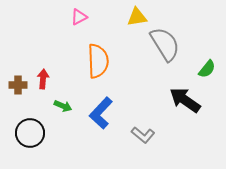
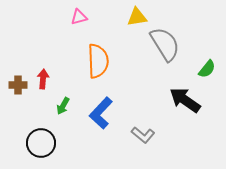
pink triangle: rotated 12 degrees clockwise
green arrow: rotated 96 degrees clockwise
black circle: moved 11 px right, 10 px down
